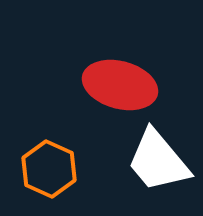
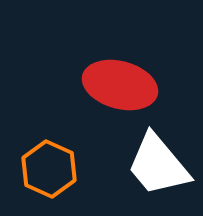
white trapezoid: moved 4 px down
